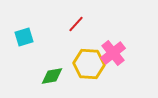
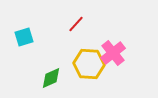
green diamond: moved 1 px left, 2 px down; rotated 15 degrees counterclockwise
